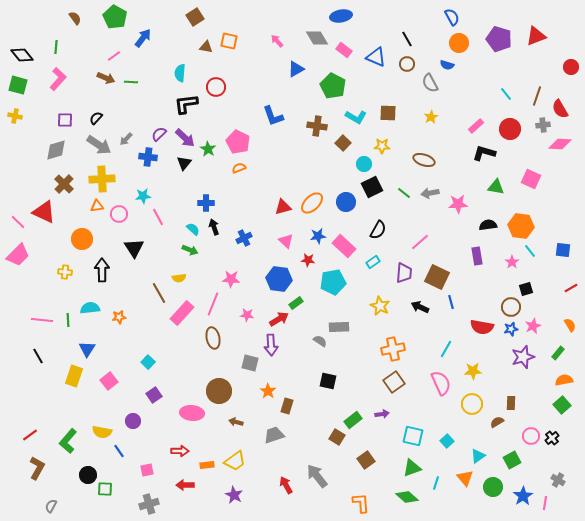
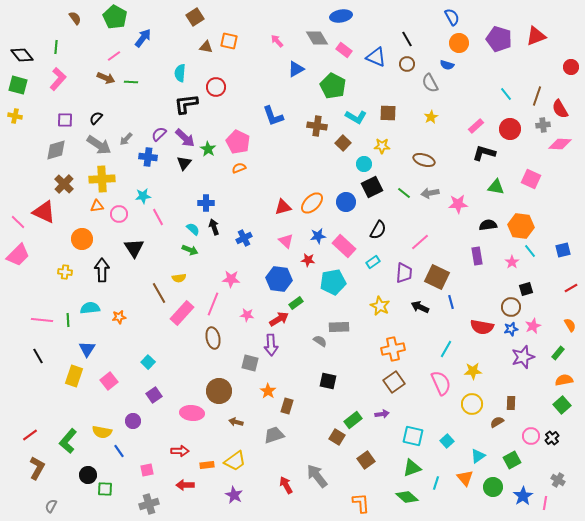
blue square at (563, 250): rotated 21 degrees counterclockwise
